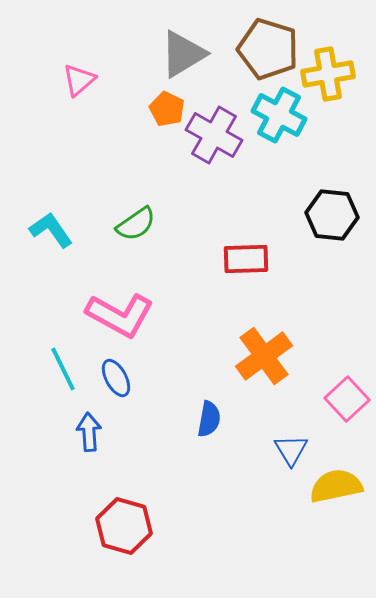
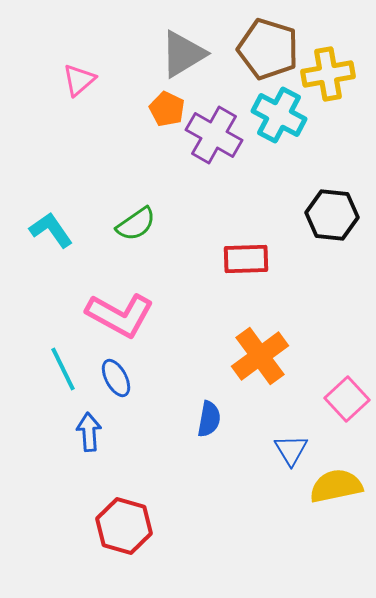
orange cross: moved 4 px left
